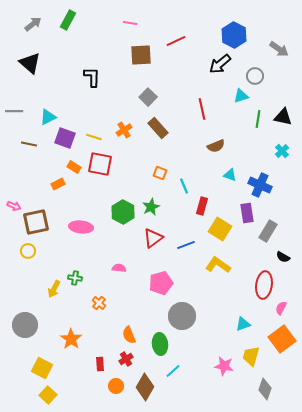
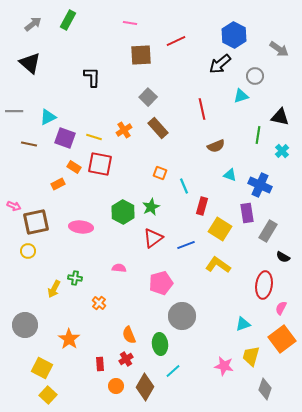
black triangle at (283, 117): moved 3 px left
green line at (258, 119): moved 16 px down
orange star at (71, 339): moved 2 px left
